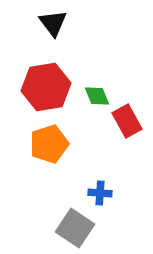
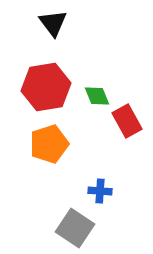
blue cross: moved 2 px up
